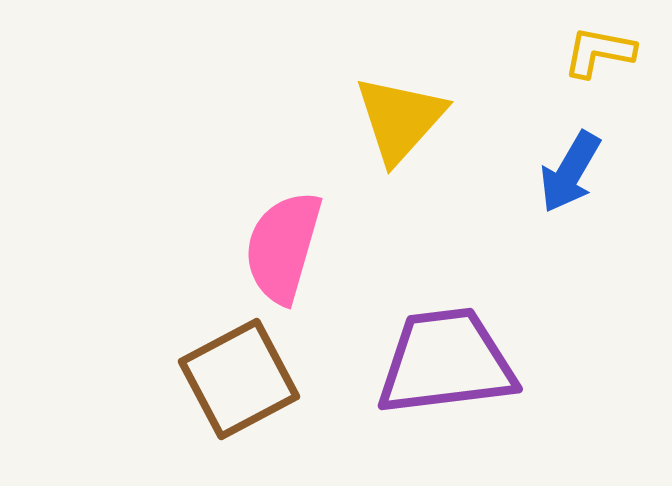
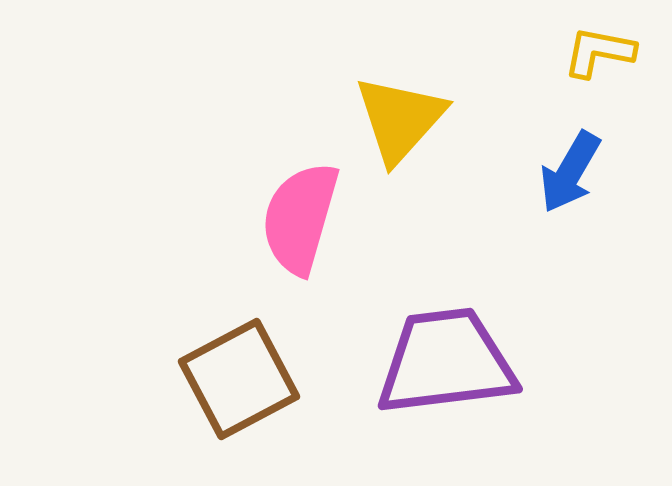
pink semicircle: moved 17 px right, 29 px up
